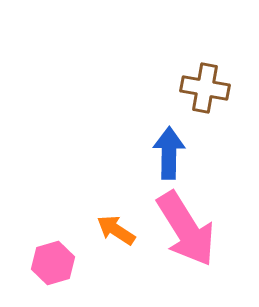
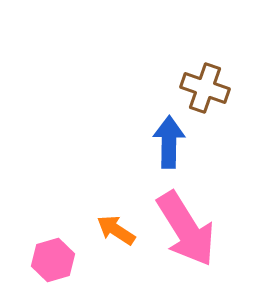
brown cross: rotated 9 degrees clockwise
blue arrow: moved 11 px up
pink hexagon: moved 3 px up
